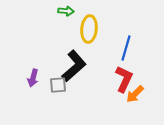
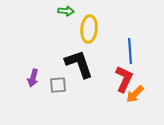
blue line: moved 4 px right, 3 px down; rotated 20 degrees counterclockwise
black L-shape: moved 5 px right, 2 px up; rotated 68 degrees counterclockwise
